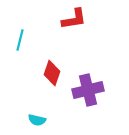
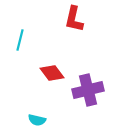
red L-shape: rotated 112 degrees clockwise
red diamond: rotated 55 degrees counterclockwise
